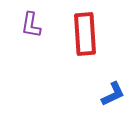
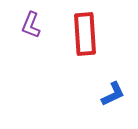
purple L-shape: rotated 12 degrees clockwise
